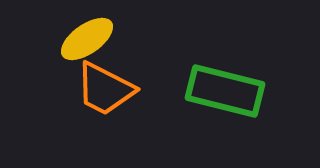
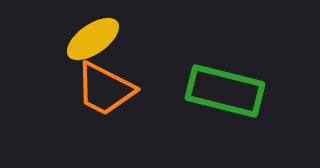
yellow ellipse: moved 6 px right
